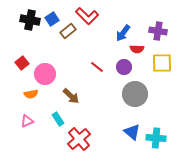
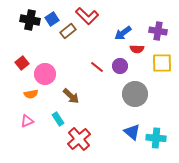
blue arrow: rotated 18 degrees clockwise
purple circle: moved 4 px left, 1 px up
